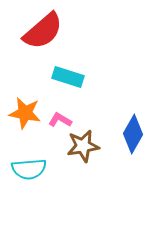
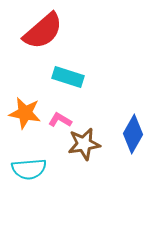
brown star: moved 1 px right, 2 px up
